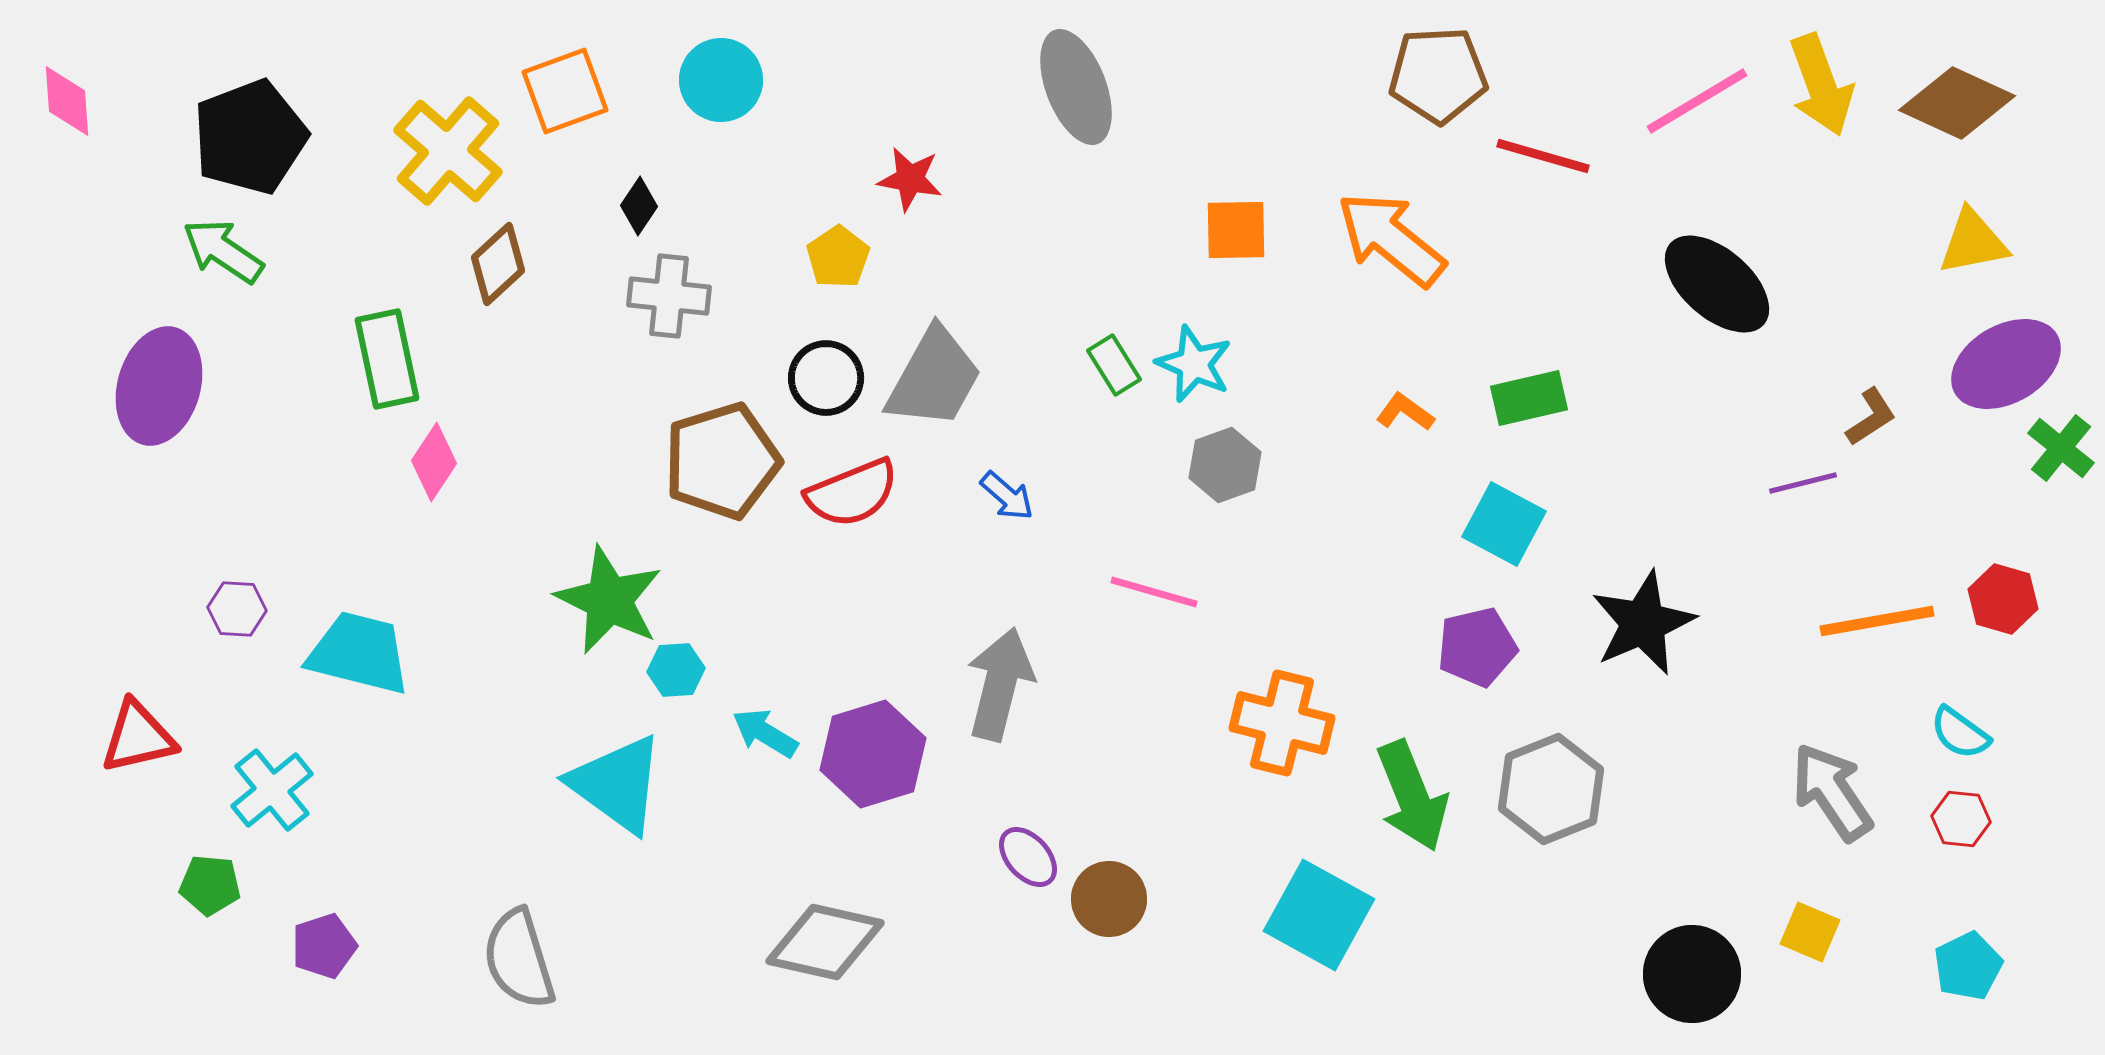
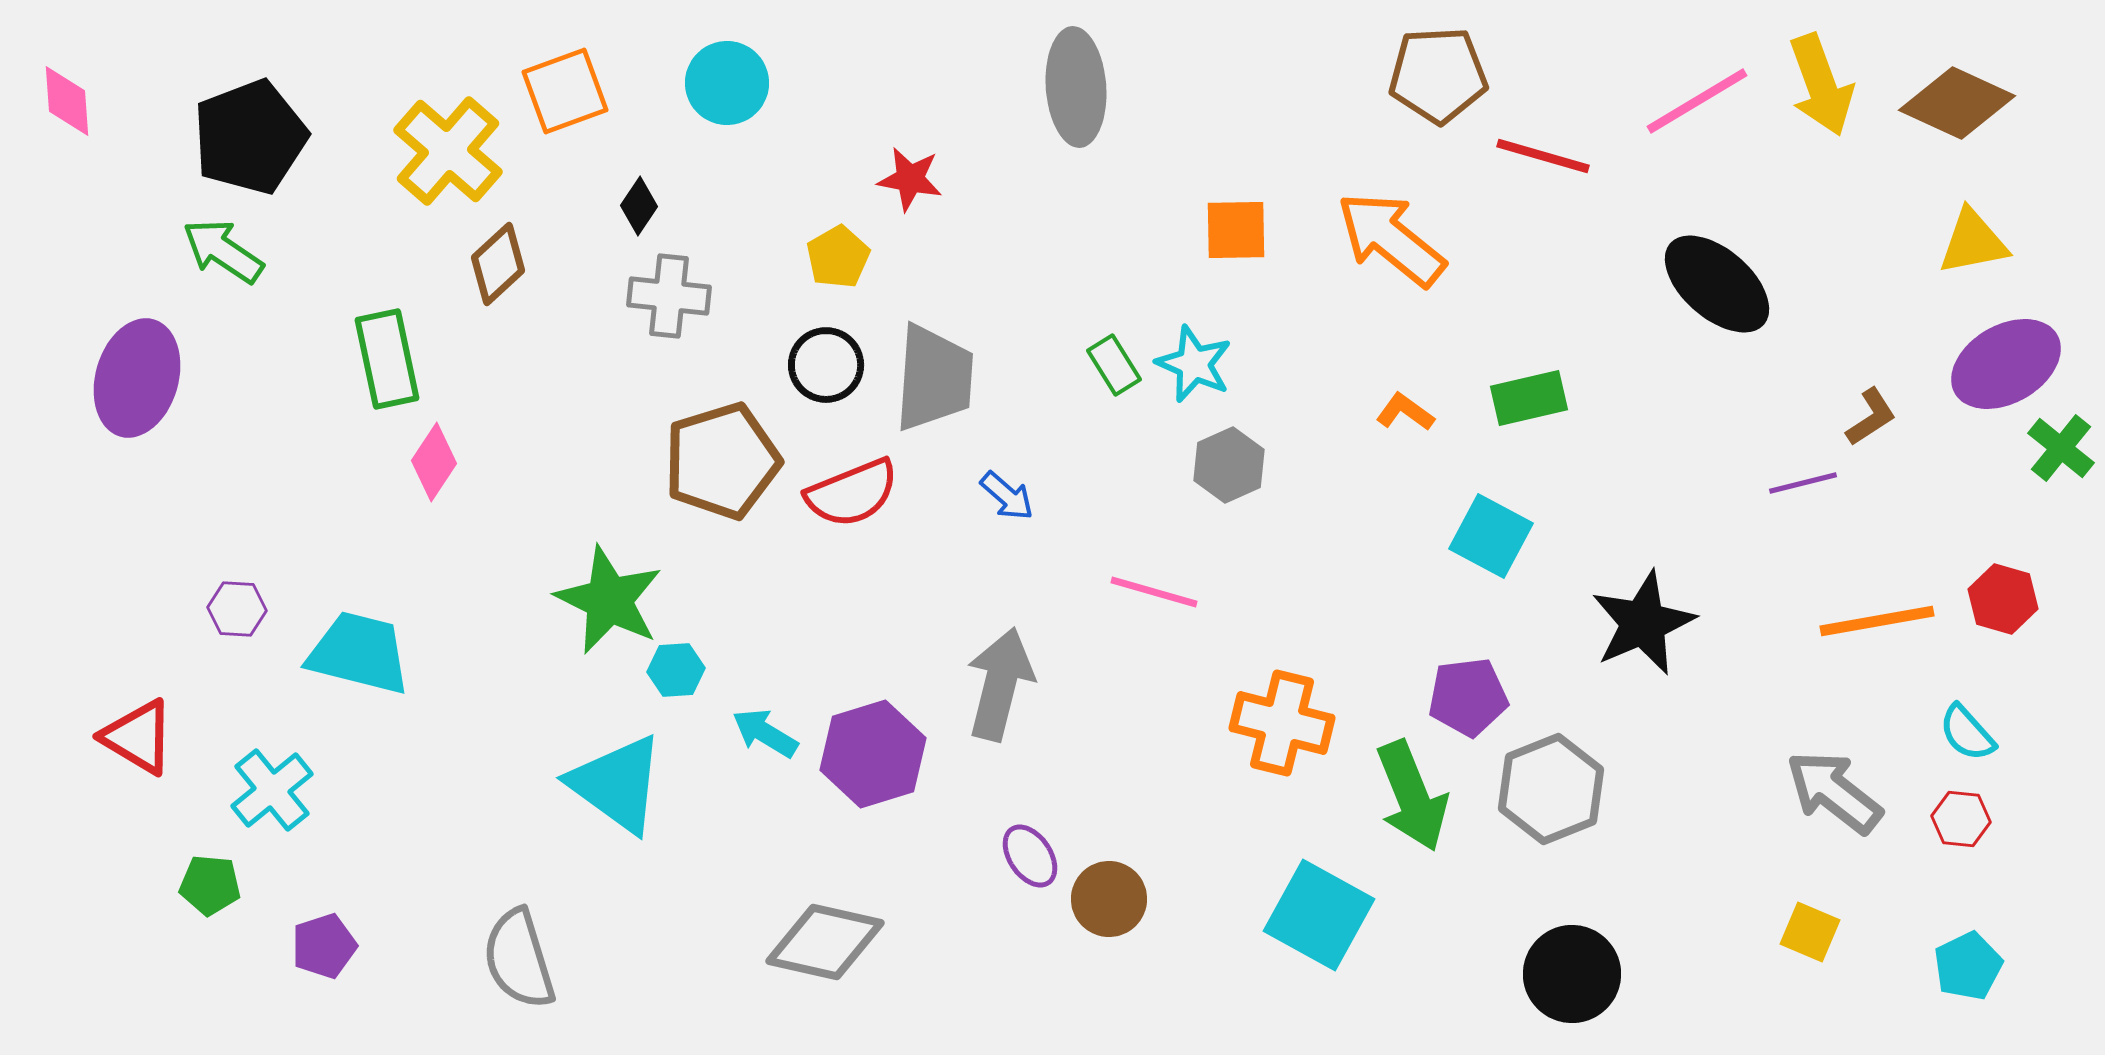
cyan circle at (721, 80): moved 6 px right, 3 px down
gray ellipse at (1076, 87): rotated 17 degrees clockwise
yellow pentagon at (838, 257): rotated 4 degrees clockwise
black circle at (826, 378): moved 13 px up
gray trapezoid at (934, 378): rotated 25 degrees counterclockwise
purple ellipse at (159, 386): moved 22 px left, 8 px up
gray hexagon at (1225, 465): moved 4 px right; rotated 4 degrees counterclockwise
cyan square at (1504, 524): moved 13 px left, 12 px down
purple pentagon at (1477, 647): moved 9 px left, 50 px down; rotated 6 degrees clockwise
cyan semicircle at (1960, 733): moved 7 px right; rotated 12 degrees clockwise
red triangle at (138, 737): rotated 44 degrees clockwise
gray arrow at (1832, 792): moved 2 px right; rotated 18 degrees counterclockwise
purple ellipse at (1028, 857): moved 2 px right, 1 px up; rotated 8 degrees clockwise
black circle at (1692, 974): moved 120 px left
